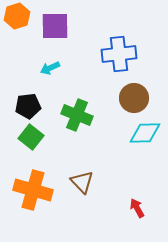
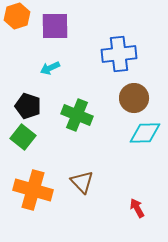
black pentagon: rotated 25 degrees clockwise
green square: moved 8 px left
